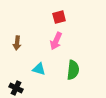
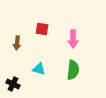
red square: moved 17 px left, 12 px down; rotated 24 degrees clockwise
pink arrow: moved 17 px right, 2 px up; rotated 24 degrees counterclockwise
black cross: moved 3 px left, 4 px up
